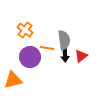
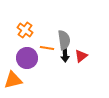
purple circle: moved 3 px left, 1 px down
